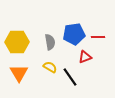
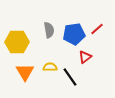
red line: moved 1 px left, 8 px up; rotated 40 degrees counterclockwise
gray semicircle: moved 1 px left, 12 px up
red triangle: rotated 16 degrees counterclockwise
yellow semicircle: rotated 32 degrees counterclockwise
orange triangle: moved 6 px right, 1 px up
